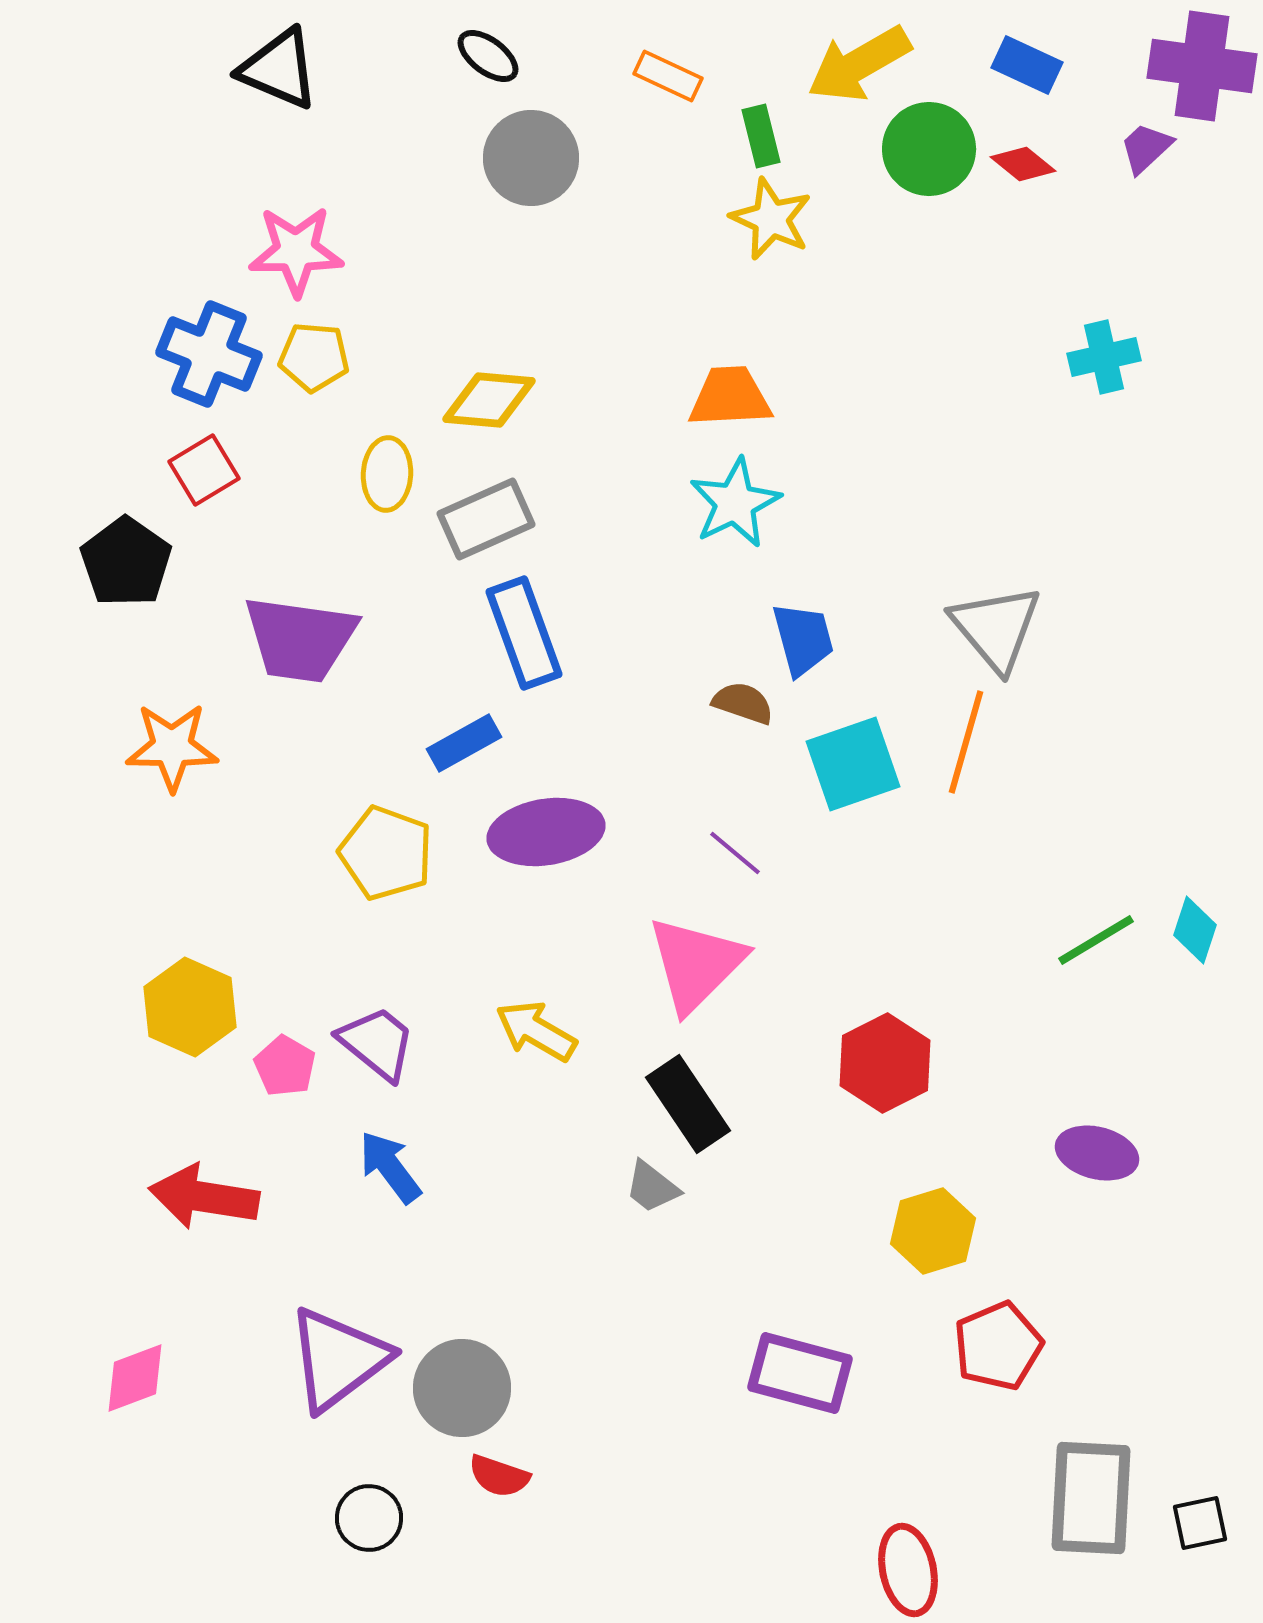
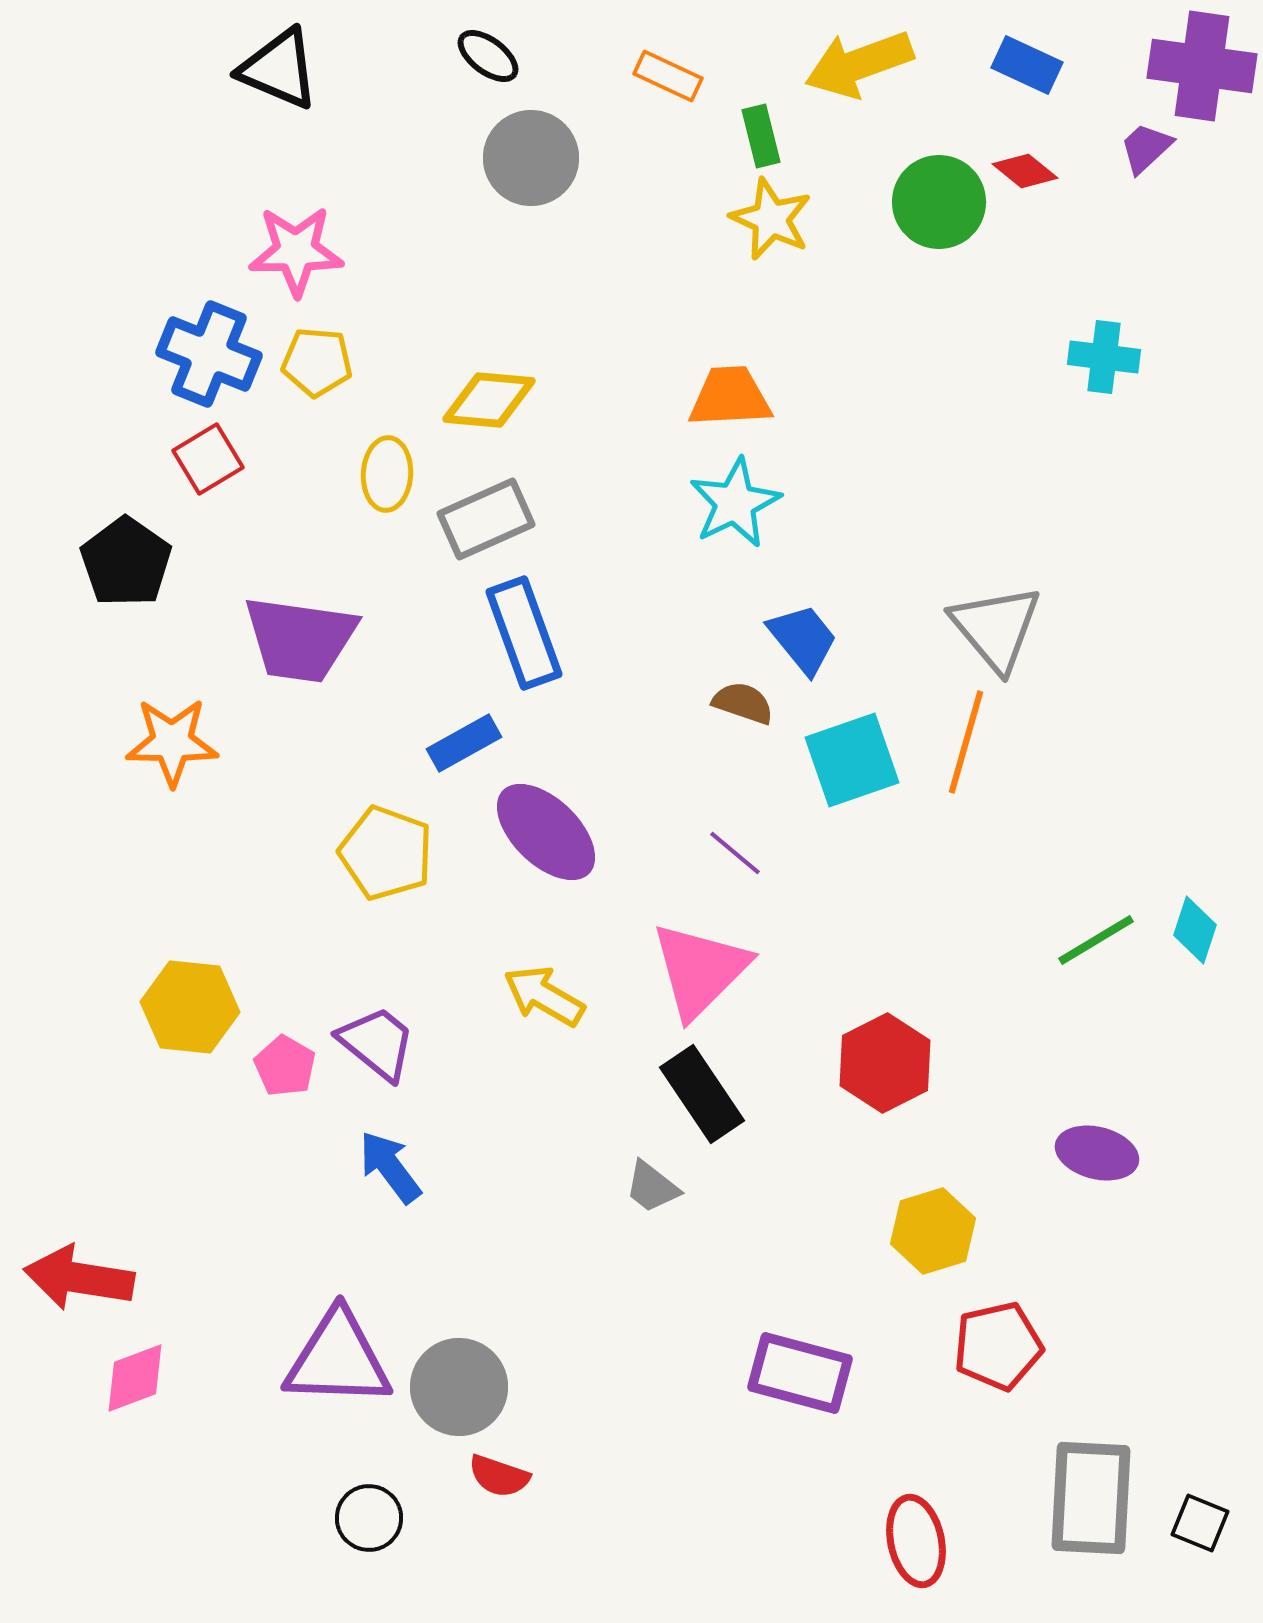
yellow arrow at (859, 64): rotated 10 degrees clockwise
green circle at (929, 149): moved 10 px right, 53 px down
red diamond at (1023, 164): moved 2 px right, 7 px down
yellow pentagon at (314, 357): moved 3 px right, 5 px down
cyan cross at (1104, 357): rotated 20 degrees clockwise
red square at (204, 470): moved 4 px right, 11 px up
blue trapezoid at (803, 639): rotated 24 degrees counterclockwise
orange star at (172, 747): moved 5 px up
cyan square at (853, 764): moved 1 px left, 4 px up
purple ellipse at (546, 832): rotated 53 degrees clockwise
pink triangle at (696, 964): moved 4 px right, 6 px down
yellow hexagon at (190, 1007): rotated 18 degrees counterclockwise
yellow arrow at (536, 1031): moved 8 px right, 35 px up
black rectangle at (688, 1104): moved 14 px right, 10 px up
red arrow at (204, 1197): moved 125 px left, 81 px down
red pentagon at (998, 1346): rotated 10 degrees clockwise
purple triangle at (338, 1359): rotated 39 degrees clockwise
gray circle at (462, 1388): moved 3 px left, 1 px up
black square at (1200, 1523): rotated 34 degrees clockwise
red ellipse at (908, 1570): moved 8 px right, 29 px up
